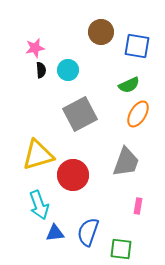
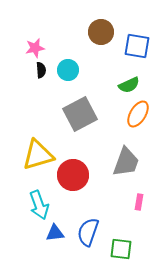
pink rectangle: moved 1 px right, 4 px up
